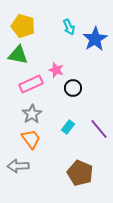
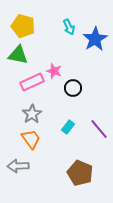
pink star: moved 2 px left, 1 px down
pink rectangle: moved 1 px right, 2 px up
